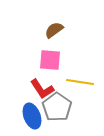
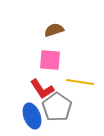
brown semicircle: rotated 18 degrees clockwise
